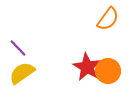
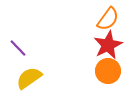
red star: moved 21 px right, 22 px up; rotated 16 degrees clockwise
yellow semicircle: moved 7 px right, 5 px down
